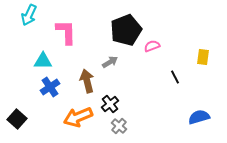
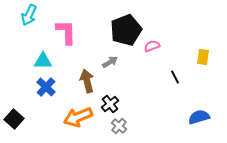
blue cross: moved 4 px left; rotated 12 degrees counterclockwise
black square: moved 3 px left
